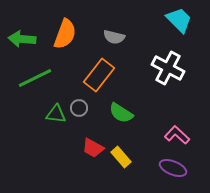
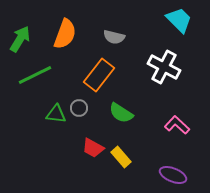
green arrow: moved 2 px left; rotated 116 degrees clockwise
white cross: moved 4 px left, 1 px up
green line: moved 3 px up
pink L-shape: moved 10 px up
purple ellipse: moved 7 px down
